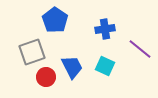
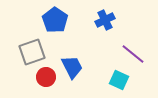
blue cross: moved 9 px up; rotated 18 degrees counterclockwise
purple line: moved 7 px left, 5 px down
cyan square: moved 14 px right, 14 px down
